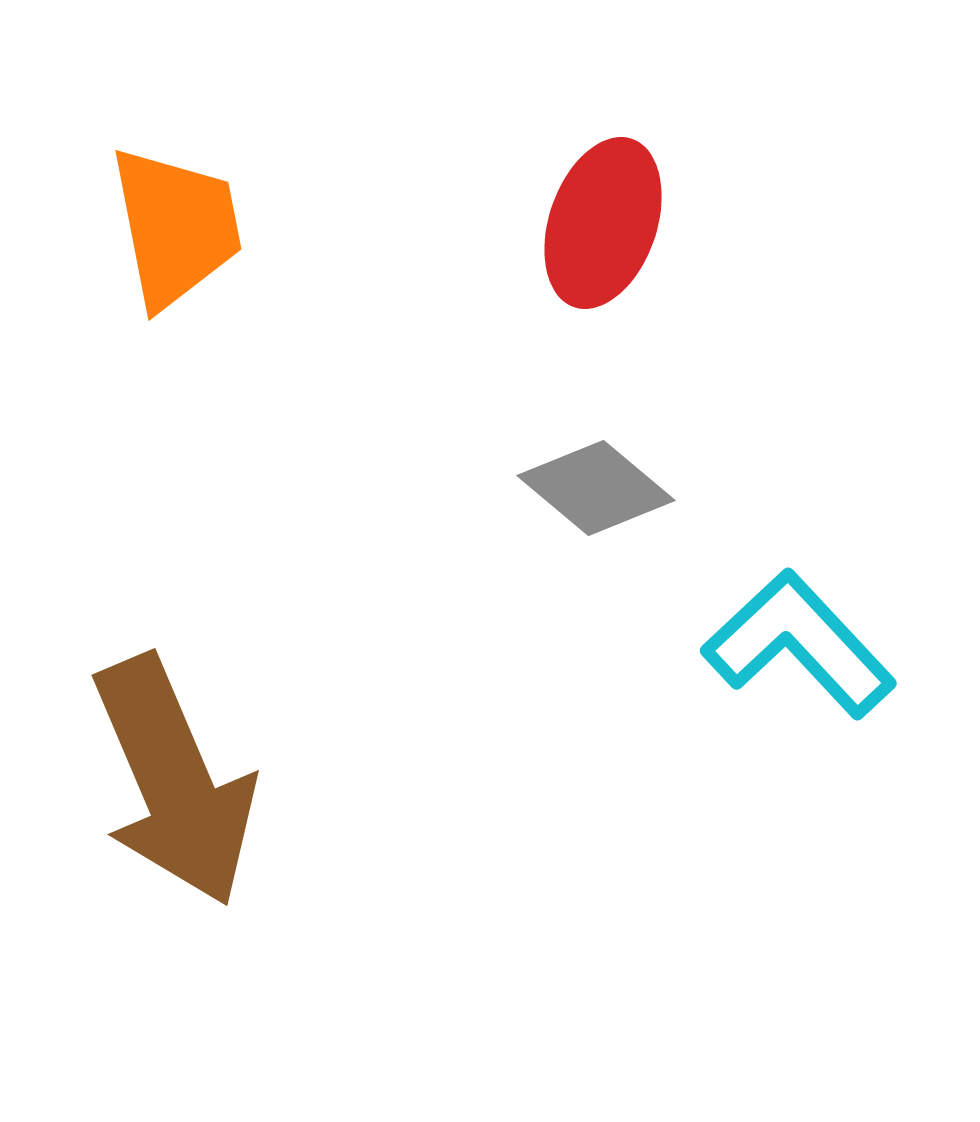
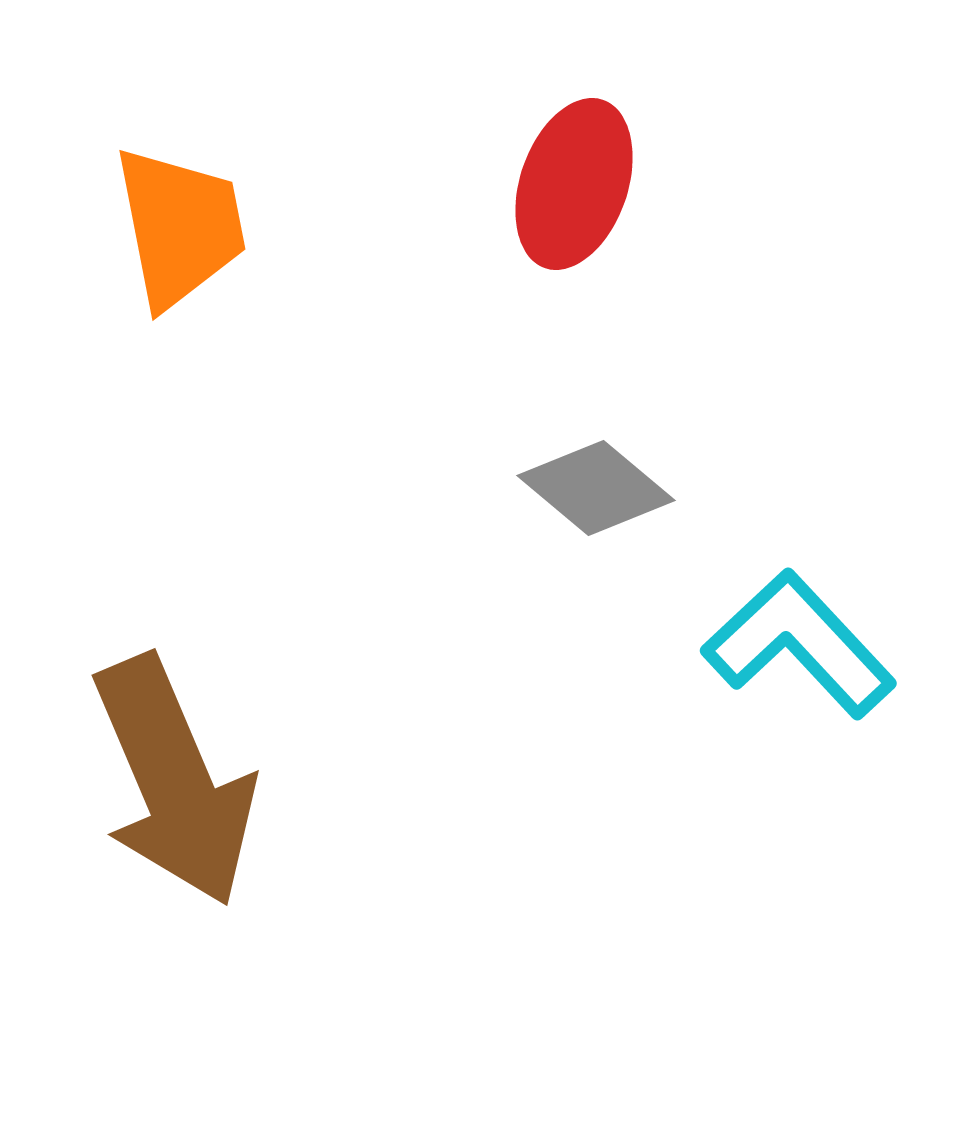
red ellipse: moved 29 px left, 39 px up
orange trapezoid: moved 4 px right
